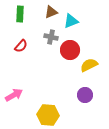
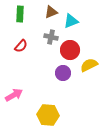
purple circle: moved 22 px left, 22 px up
